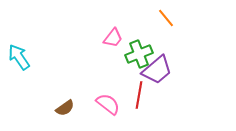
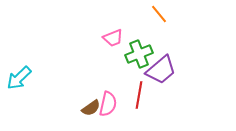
orange line: moved 7 px left, 4 px up
pink trapezoid: rotated 30 degrees clockwise
cyan arrow: moved 21 px down; rotated 100 degrees counterclockwise
purple trapezoid: moved 4 px right
pink semicircle: rotated 65 degrees clockwise
brown semicircle: moved 26 px right
